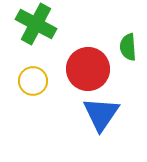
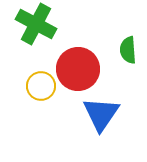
green semicircle: moved 3 px down
red circle: moved 10 px left
yellow circle: moved 8 px right, 5 px down
